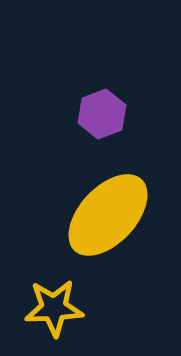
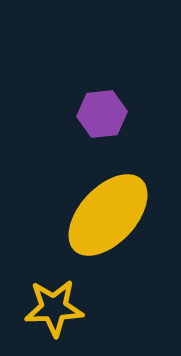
purple hexagon: rotated 15 degrees clockwise
